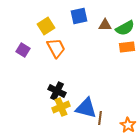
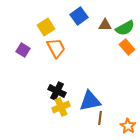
blue square: rotated 24 degrees counterclockwise
yellow square: moved 1 px down
orange rectangle: rotated 56 degrees clockwise
blue triangle: moved 4 px right, 7 px up; rotated 25 degrees counterclockwise
orange star: moved 1 px down
